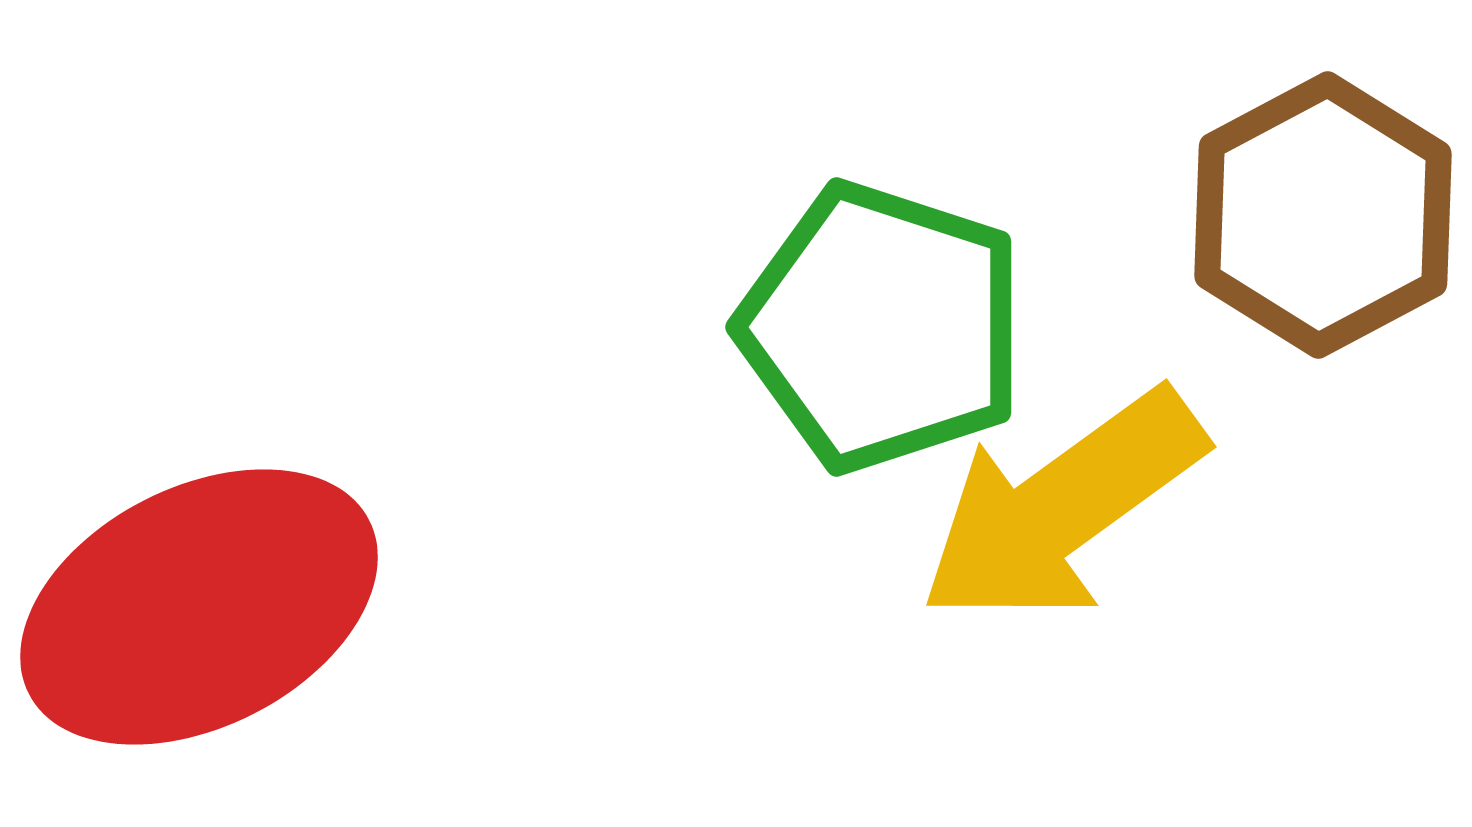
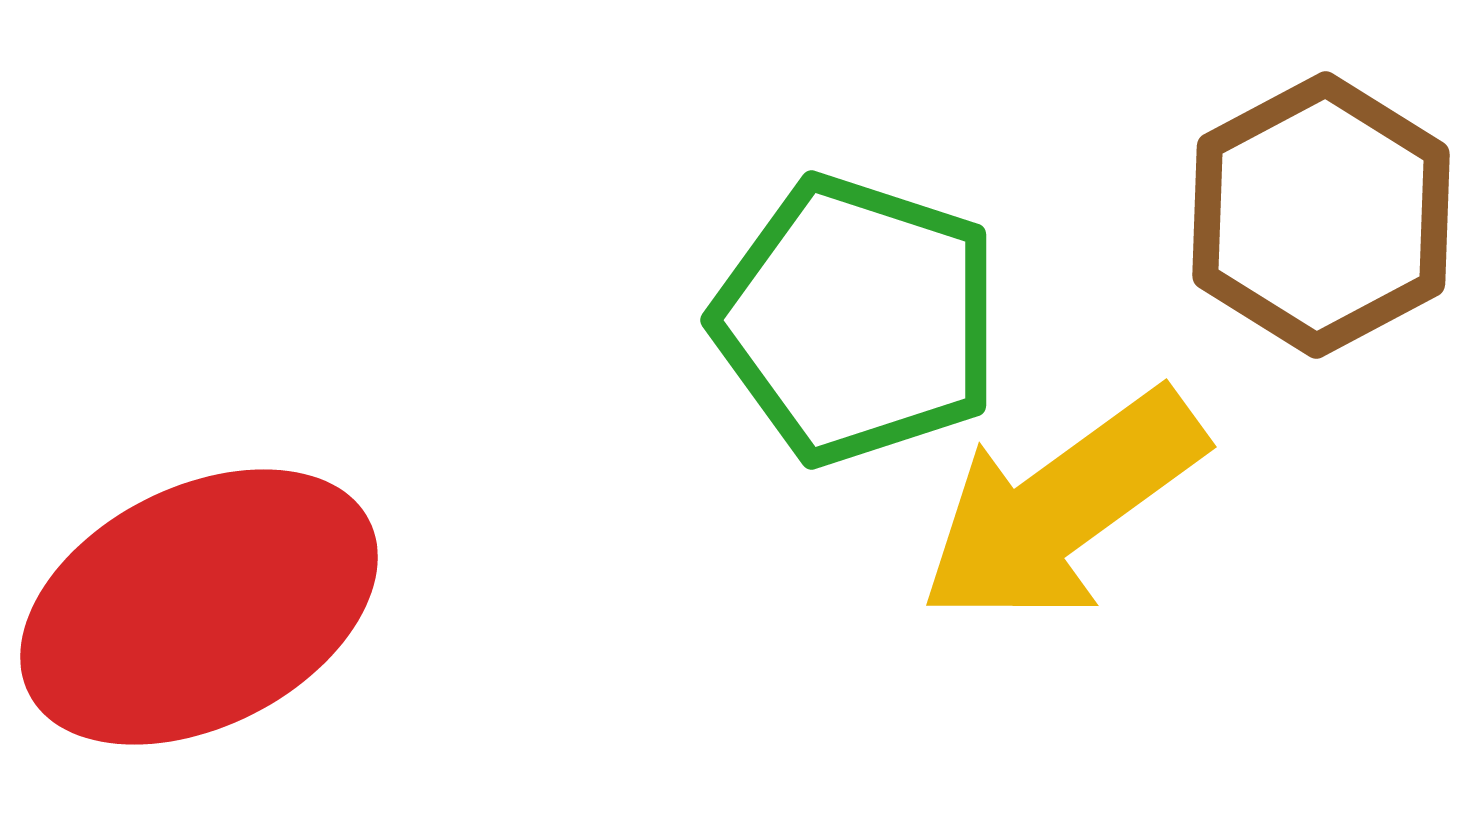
brown hexagon: moved 2 px left
green pentagon: moved 25 px left, 7 px up
